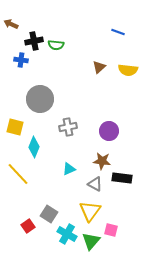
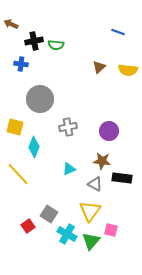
blue cross: moved 4 px down
